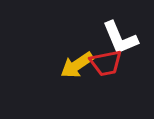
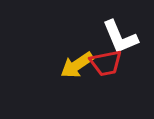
white L-shape: moved 1 px up
